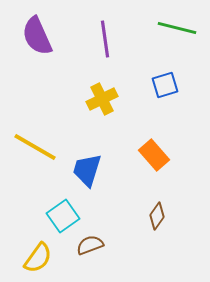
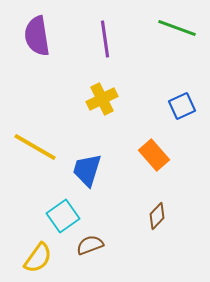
green line: rotated 6 degrees clockwise
purple semicircle: rotated 15 degrees clockwise
blue square: moved 17 px right, 21 px down; rotated 8 degrees counterclockwise
brown diamond: rotated 8 degrees clockwise
